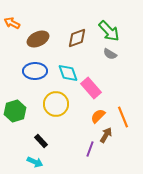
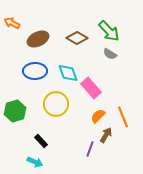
brown diamond: rotated 50 degrees clockwise
